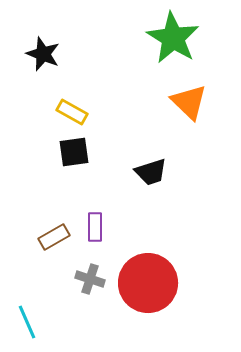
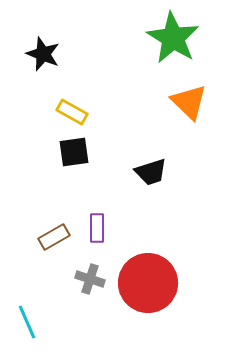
purple rectangle: moved 2 px right, 1 px down
